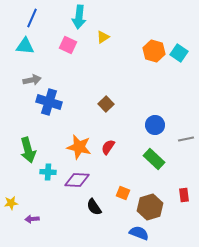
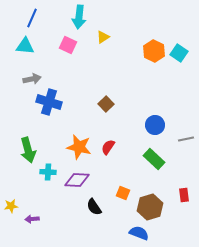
orange hexagon: rotated 10 degrees clockwise
gray arrow: moved 1 px up
yellow star: moved 3 px down
